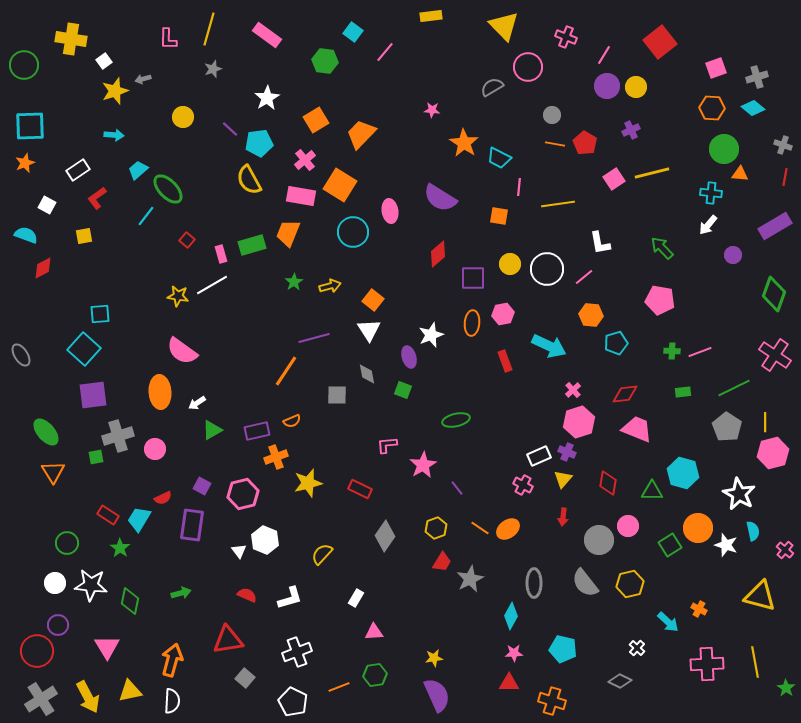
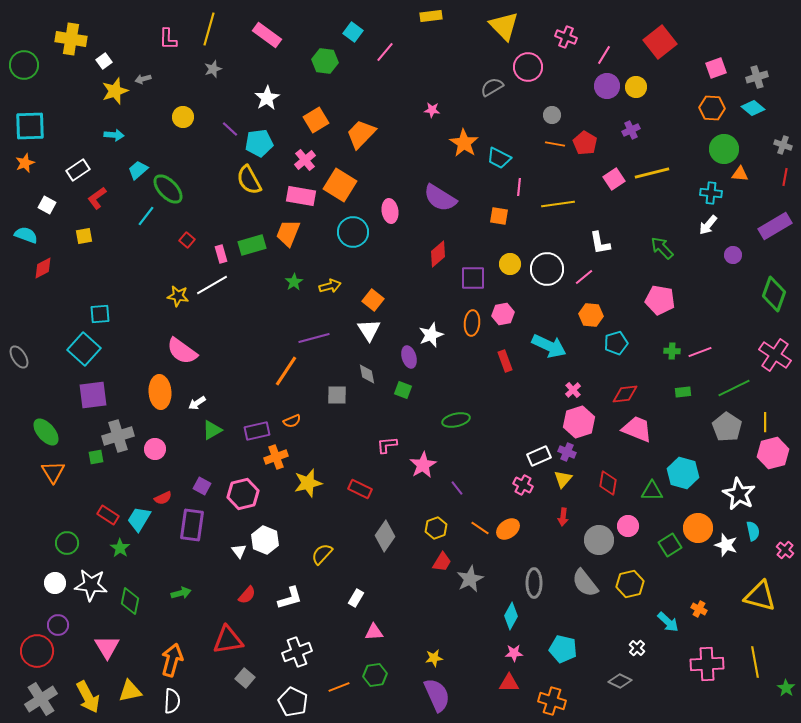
gray ellipse at (21, 355): moved 2 px left, 2 px down
red semicircle at (247, 595): rotated 108 degrees clockwise
